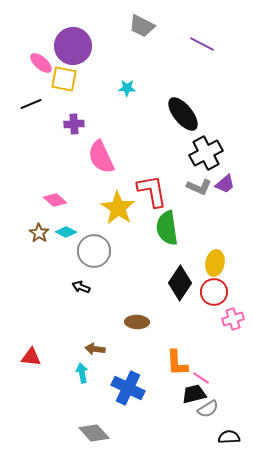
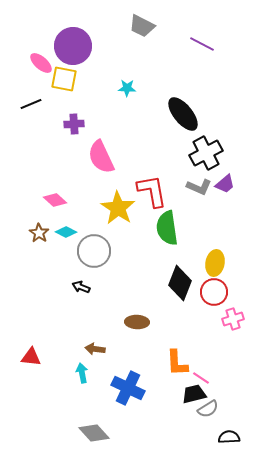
black diamond: rotated 12 degrees counterclockwise
